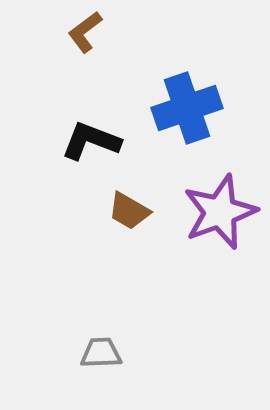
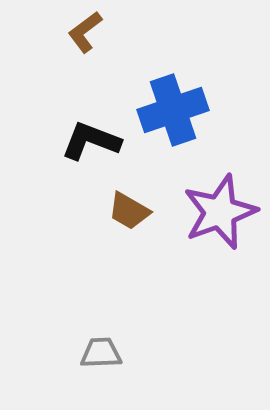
blue cross: moved 14 px left, 2 px down
